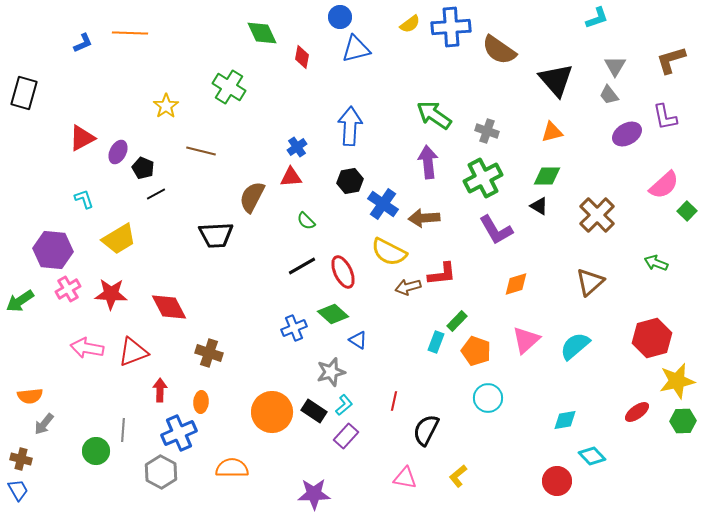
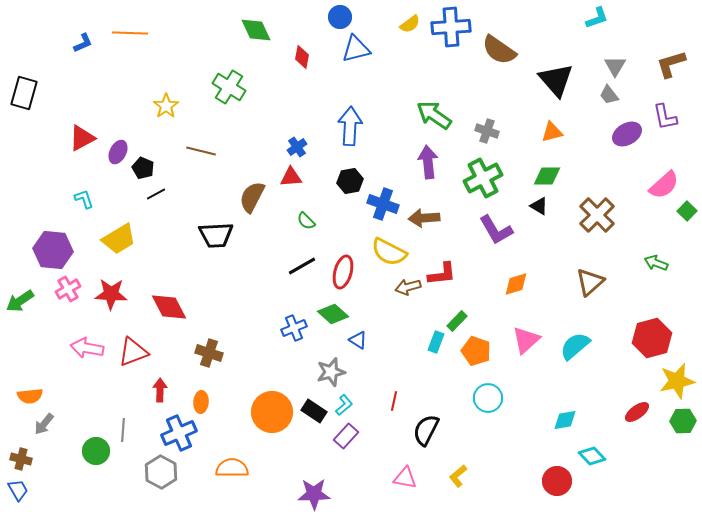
green diamond at (262, 33): moved 6 px left, 3 px up
brown L-shape at (671, 60): moved 4 px down
blue cross at (383, 204): rotated 16 degrees counterclockwise
red ellipse at (343, 272): rotated 40 degrees clockwise
